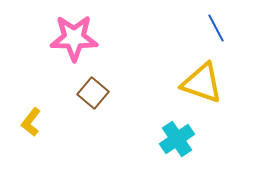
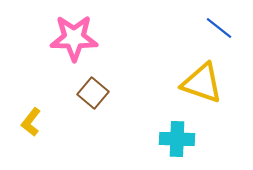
blue line: moved 3 px right; rotated 24 degrees counterclockwise
cyan cross: rotated 36 degrees clockwise
